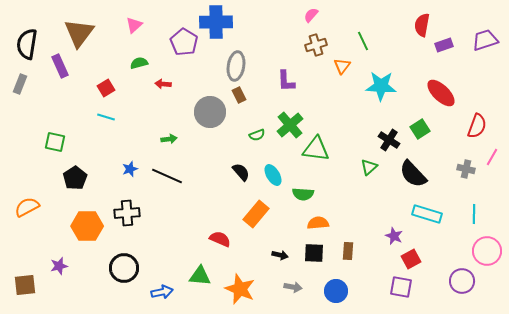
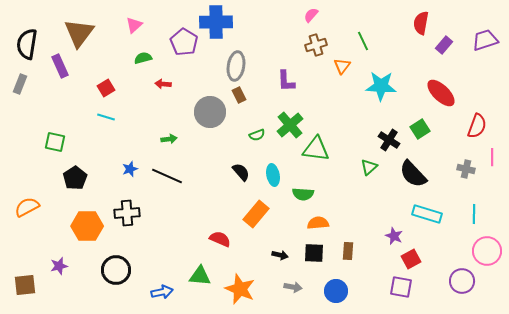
red semicircle at (422, 25): moved 1 px left, 2 px up
purple rectangle at (444, 45): rotated 30 degrees counterclockwise
green semicircle at (139, 63): moved 4 px right, 5 px up
pink line at (492, 157): rotated 30 degrees counterclockwise
cyan ellipse at (273, 175): rotated 20 degrees clockwise
black circle at (124, 268): moved 8 px left, 2 px down
